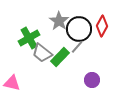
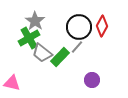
gray star: moved 24 px left
black circle: moved 2 px up
